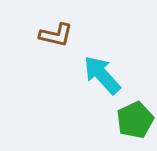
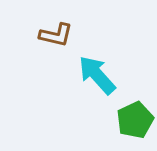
cyan arrow: moved 5 px left
